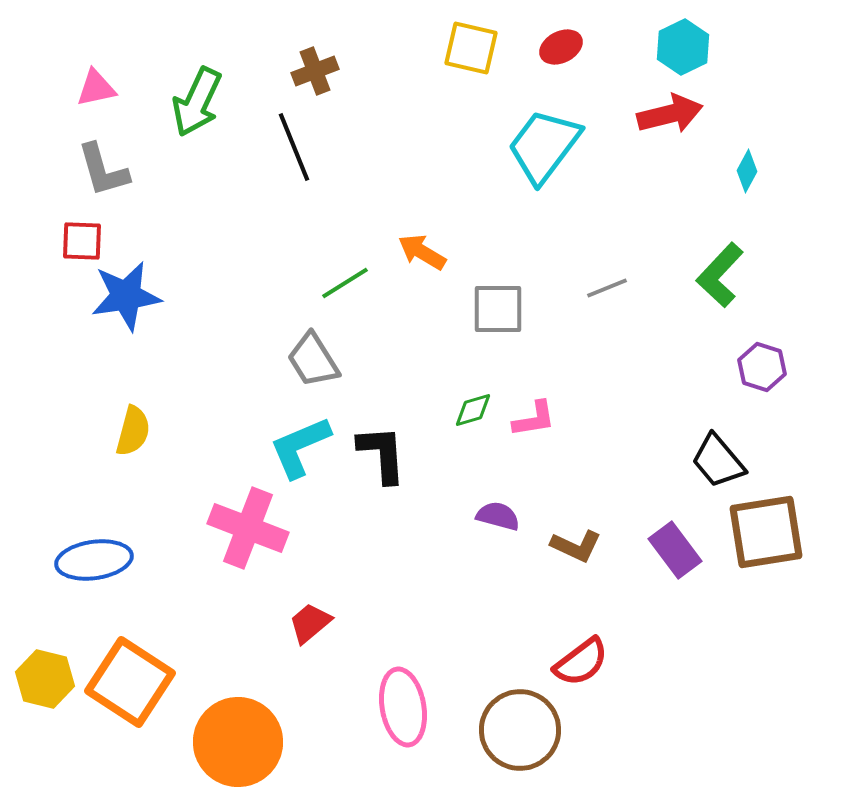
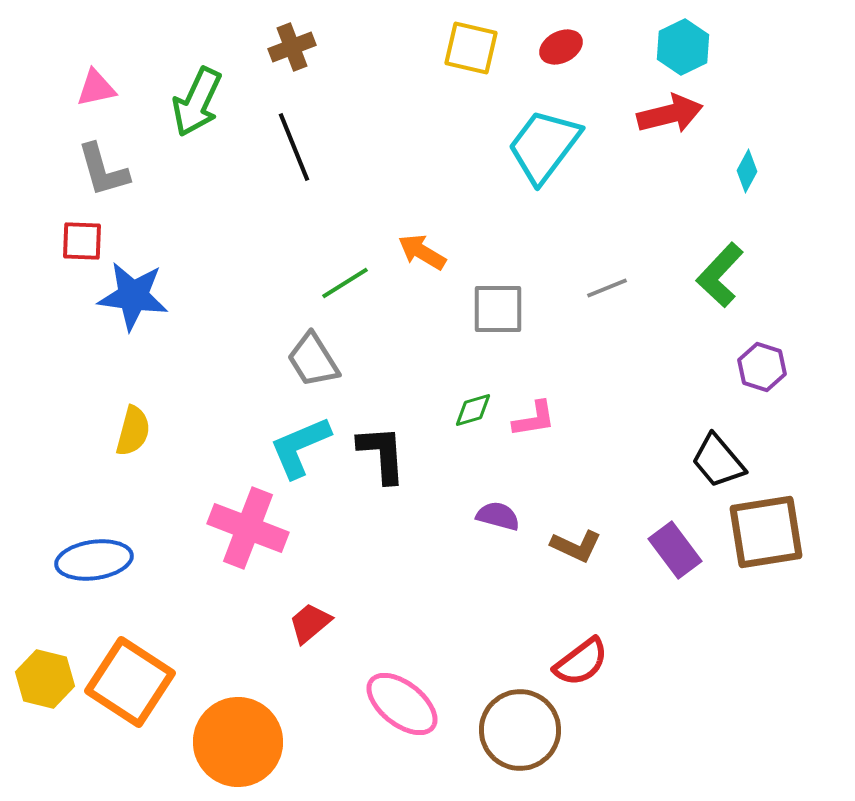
brown cross: moved 23 px left, 24 px up
blue star: moved 7 px right; rotated 16 degrees clockwise
pink ellipse: moved 1 px left, 3 px up; rotated 42 degrees counterclockwise
